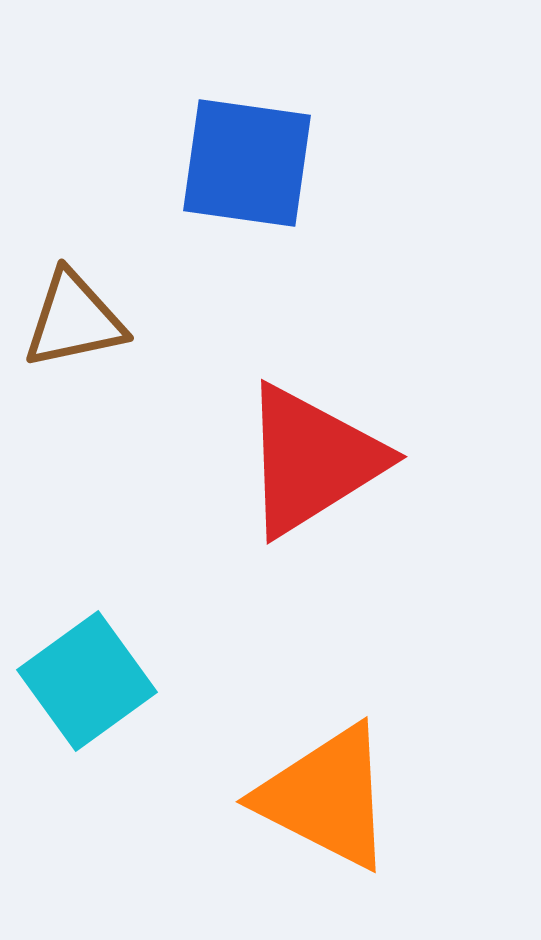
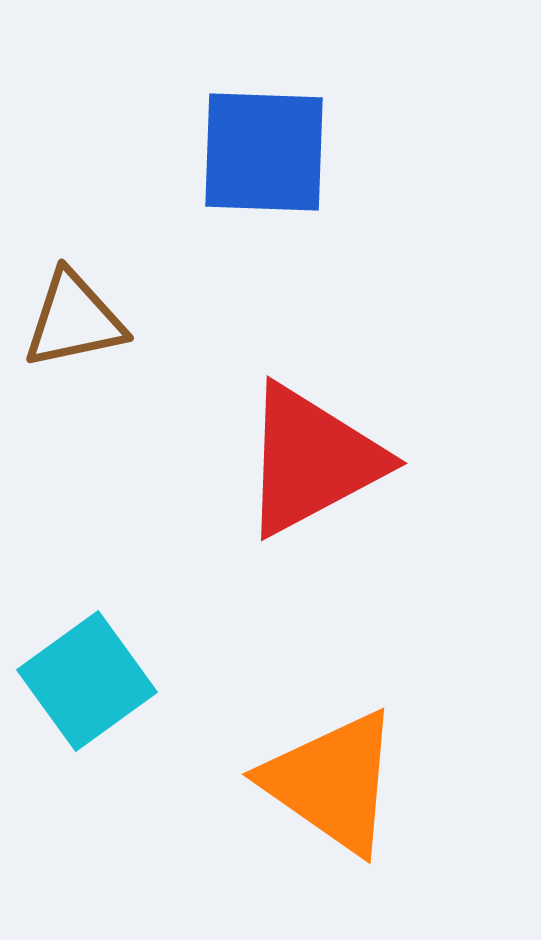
blue square: moved 17 px right, 11 px up; rotated 6 degrees counterclockwise
red triangle: rotated 4 degrees clockwise
orange triangle: moved 6 px right, 15 px up; rotated 8 degrees clockwise
